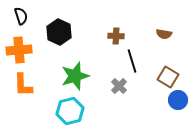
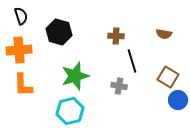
black hexagon: rotated 10 degrees counterclockwise
gray cross: rotated 35 degrees counterclockwise
